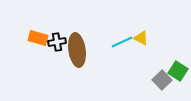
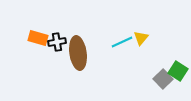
yellow triangle: rotated 42 degrees clockwise
brown ellipse: moved 1 px right, 3 px down
gray square: moved 1 px right, 1 px up
